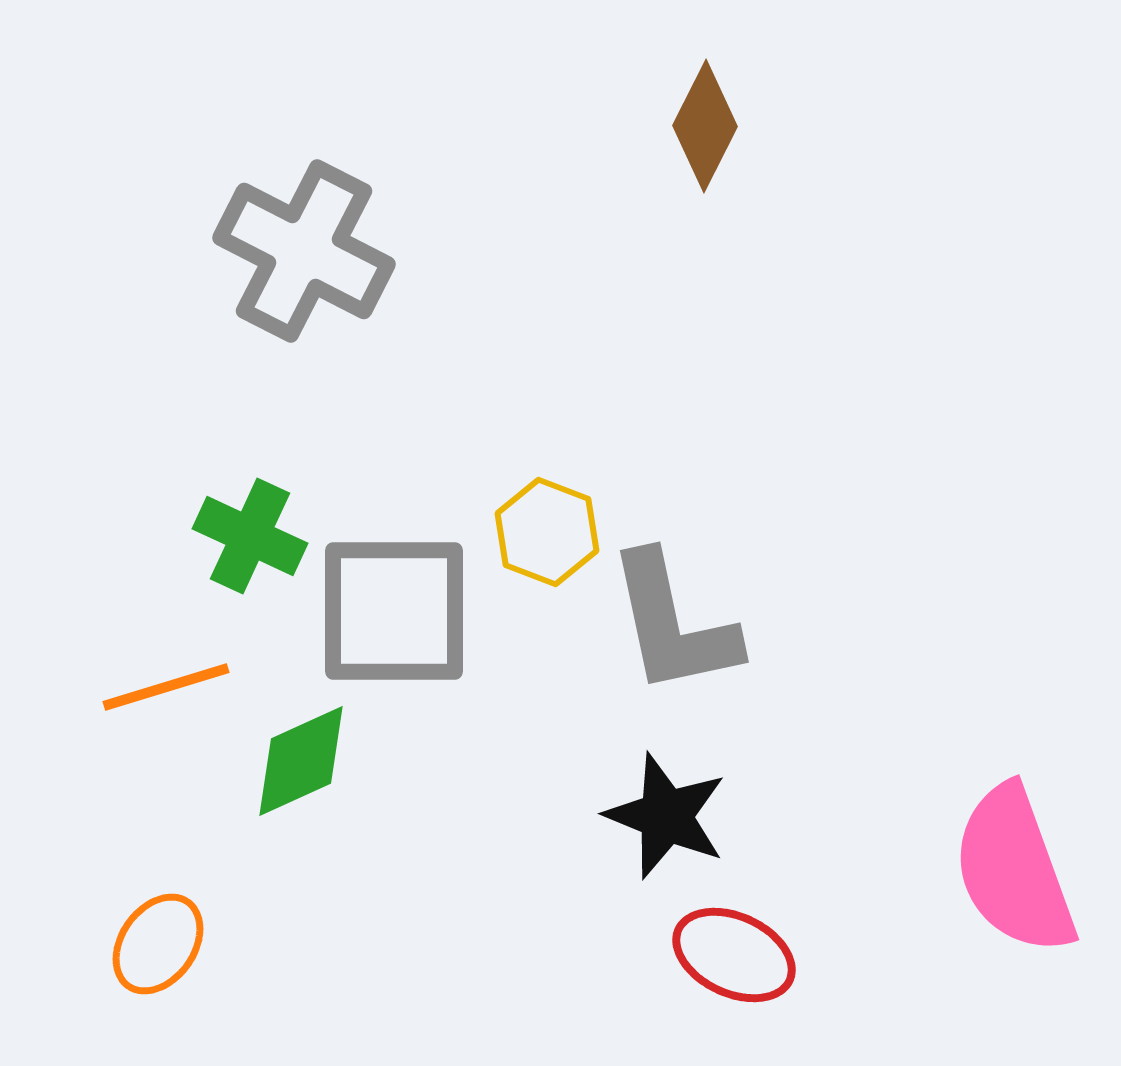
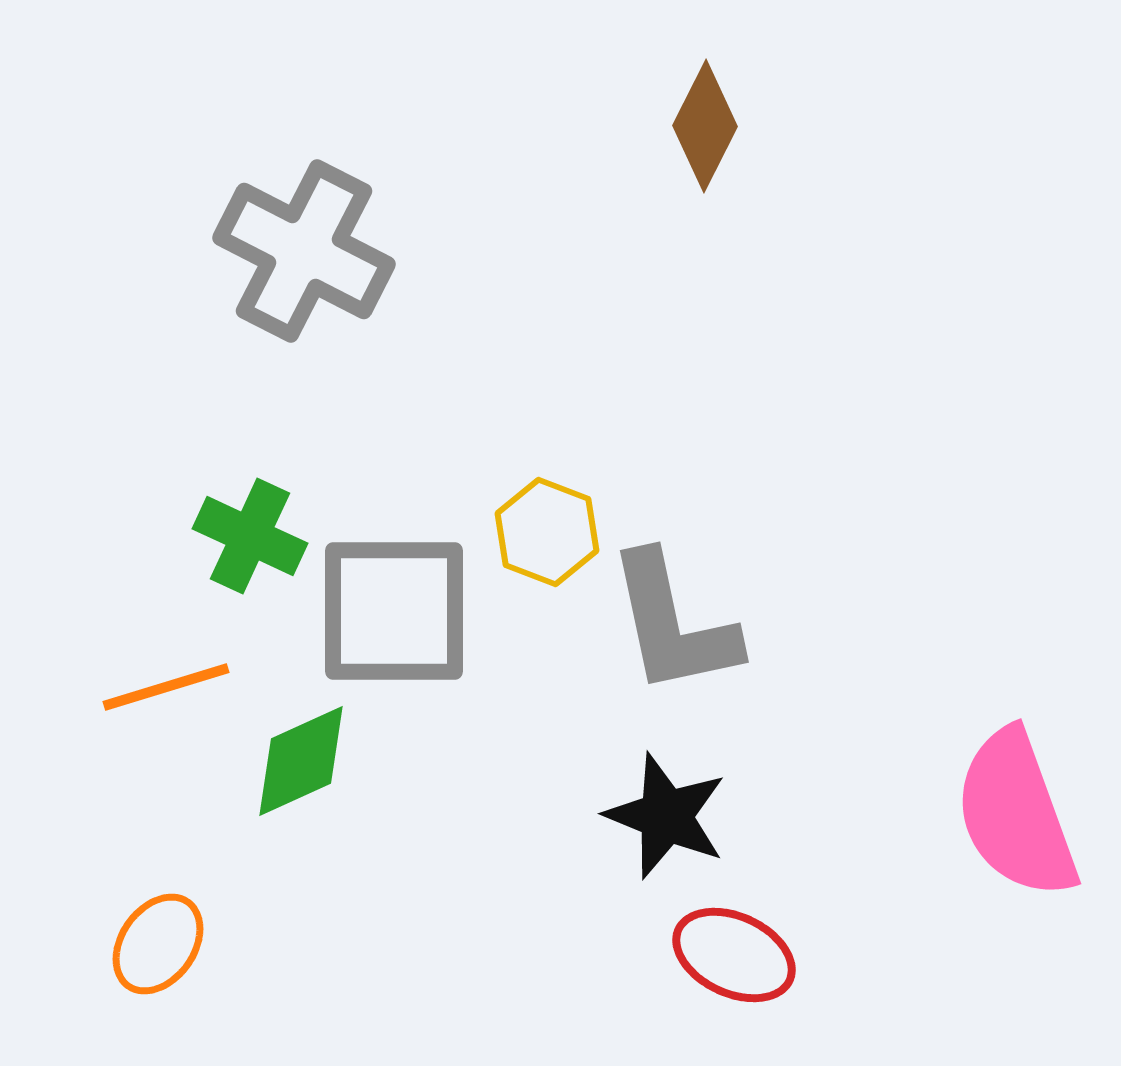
pink semicircle: moved 2 px right, 56 px up
